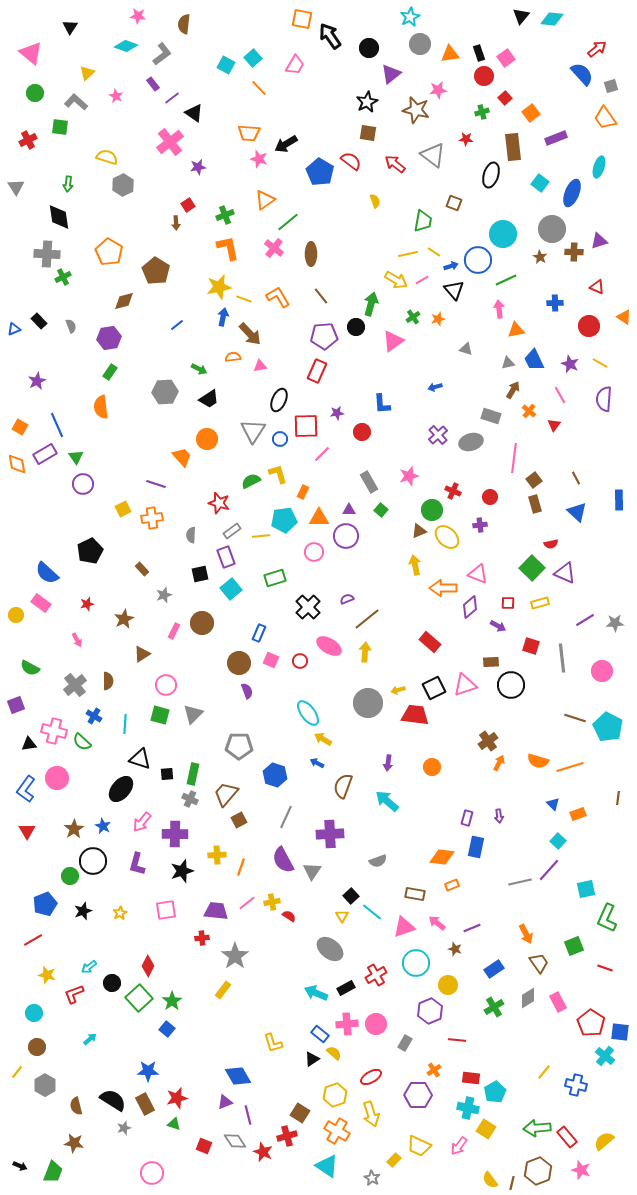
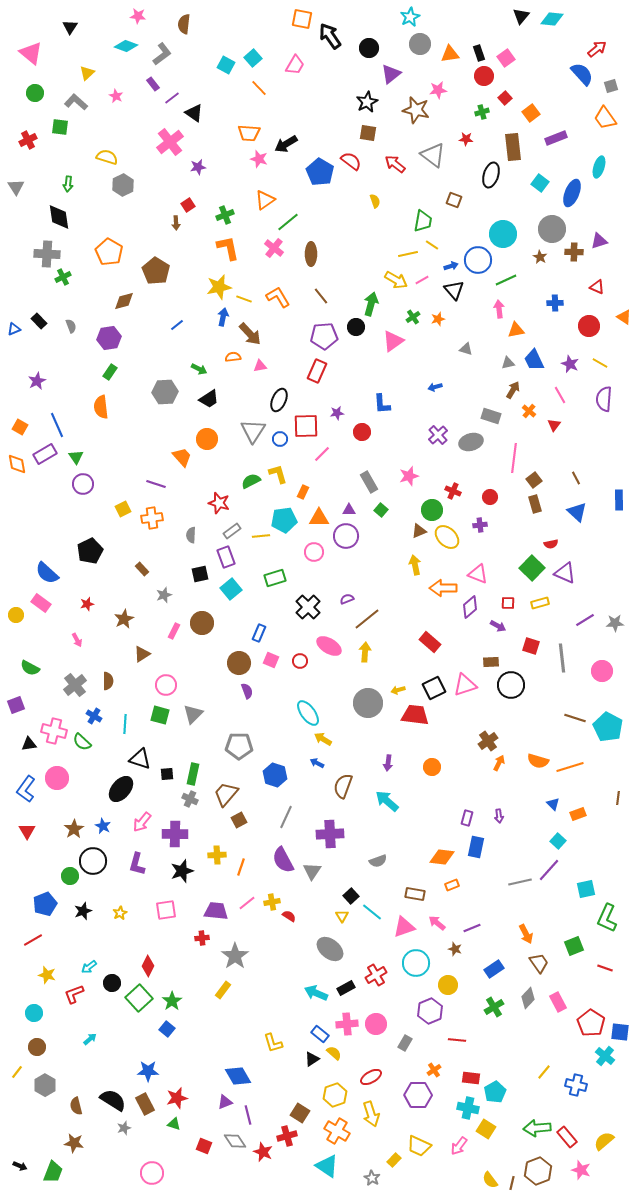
brown square at (454, 203): moved 3 px up
yellow line at (434, 252): moved 2 px left, 7 px up
gray diamond at (528, 998): rotated 15 degrees counterclockwise
